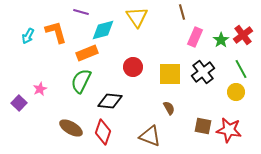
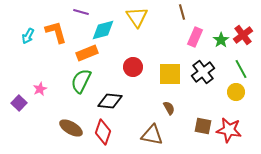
brown triangle: moved 2 px right, 1 px up; rotated 10 degrees counterclockwise
